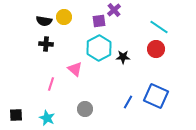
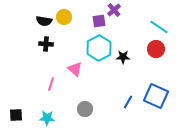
cyan star: rotated 21 degrees counterclockwise
